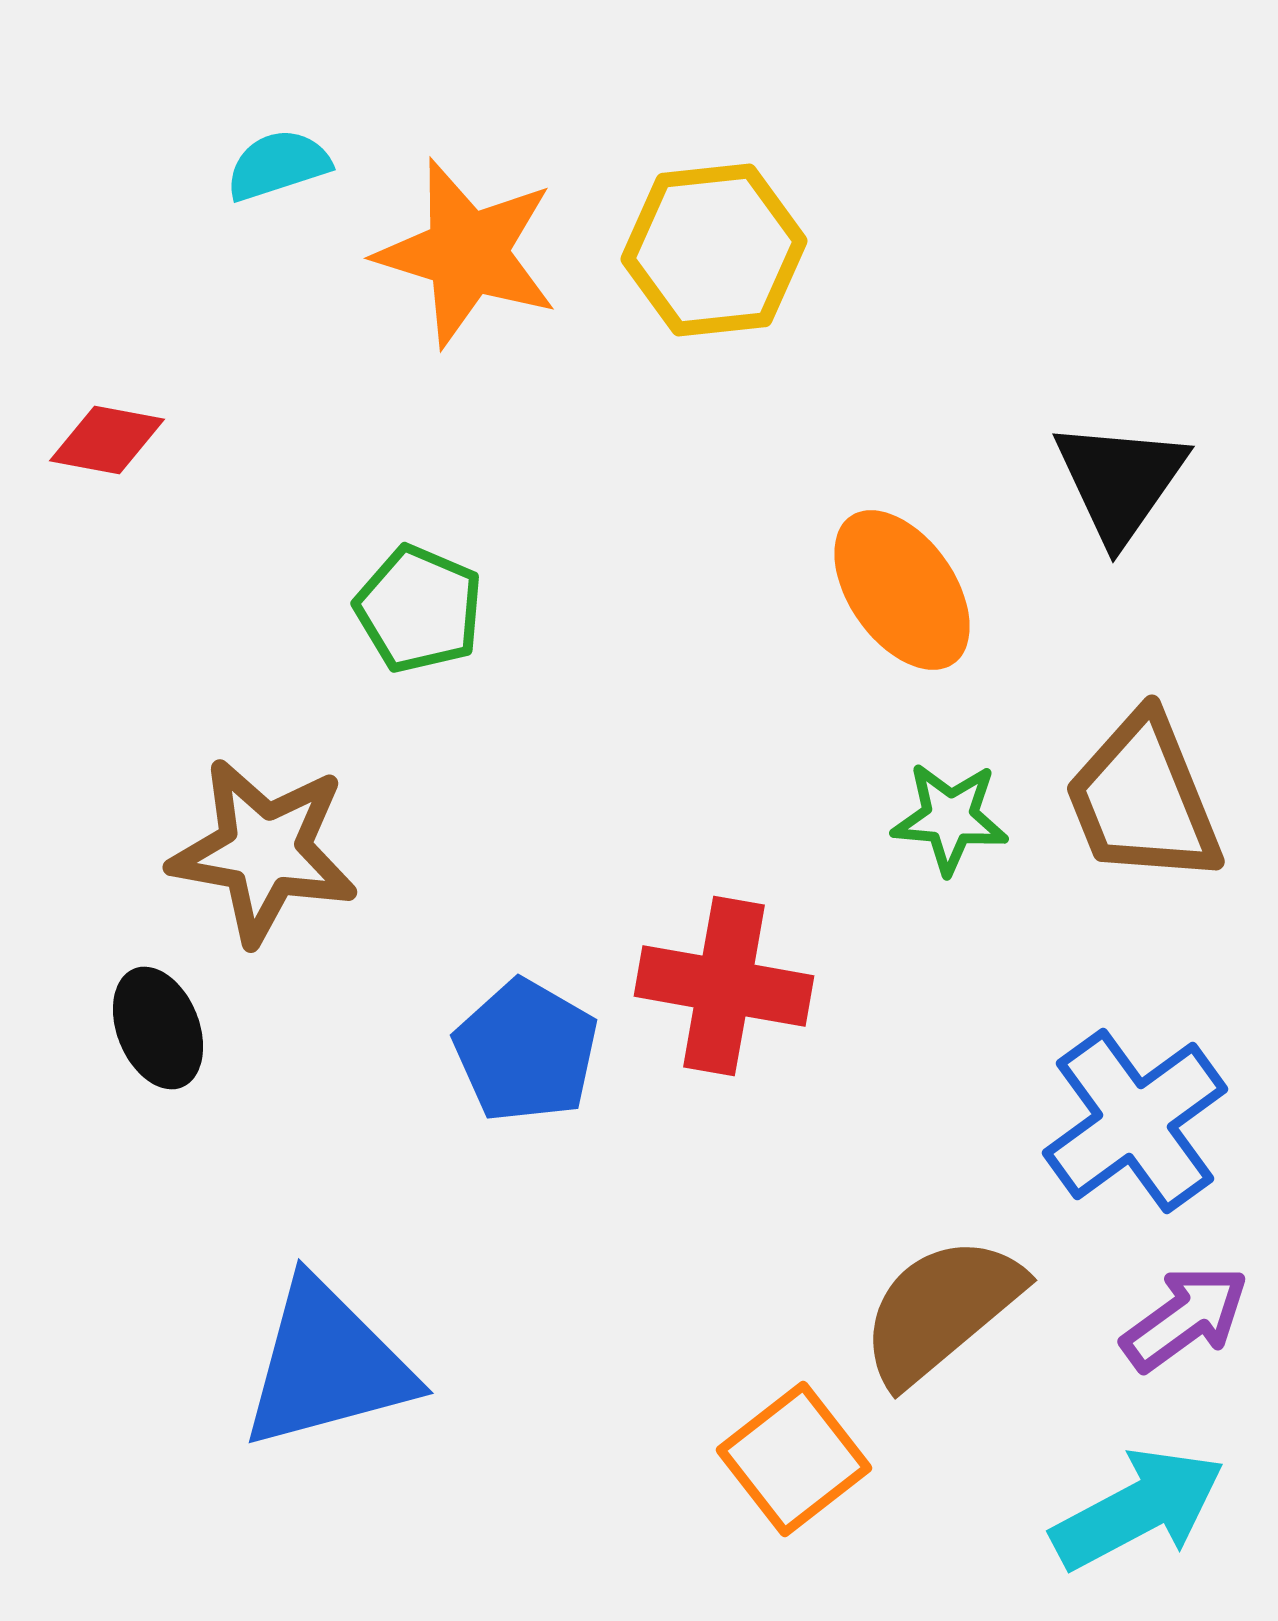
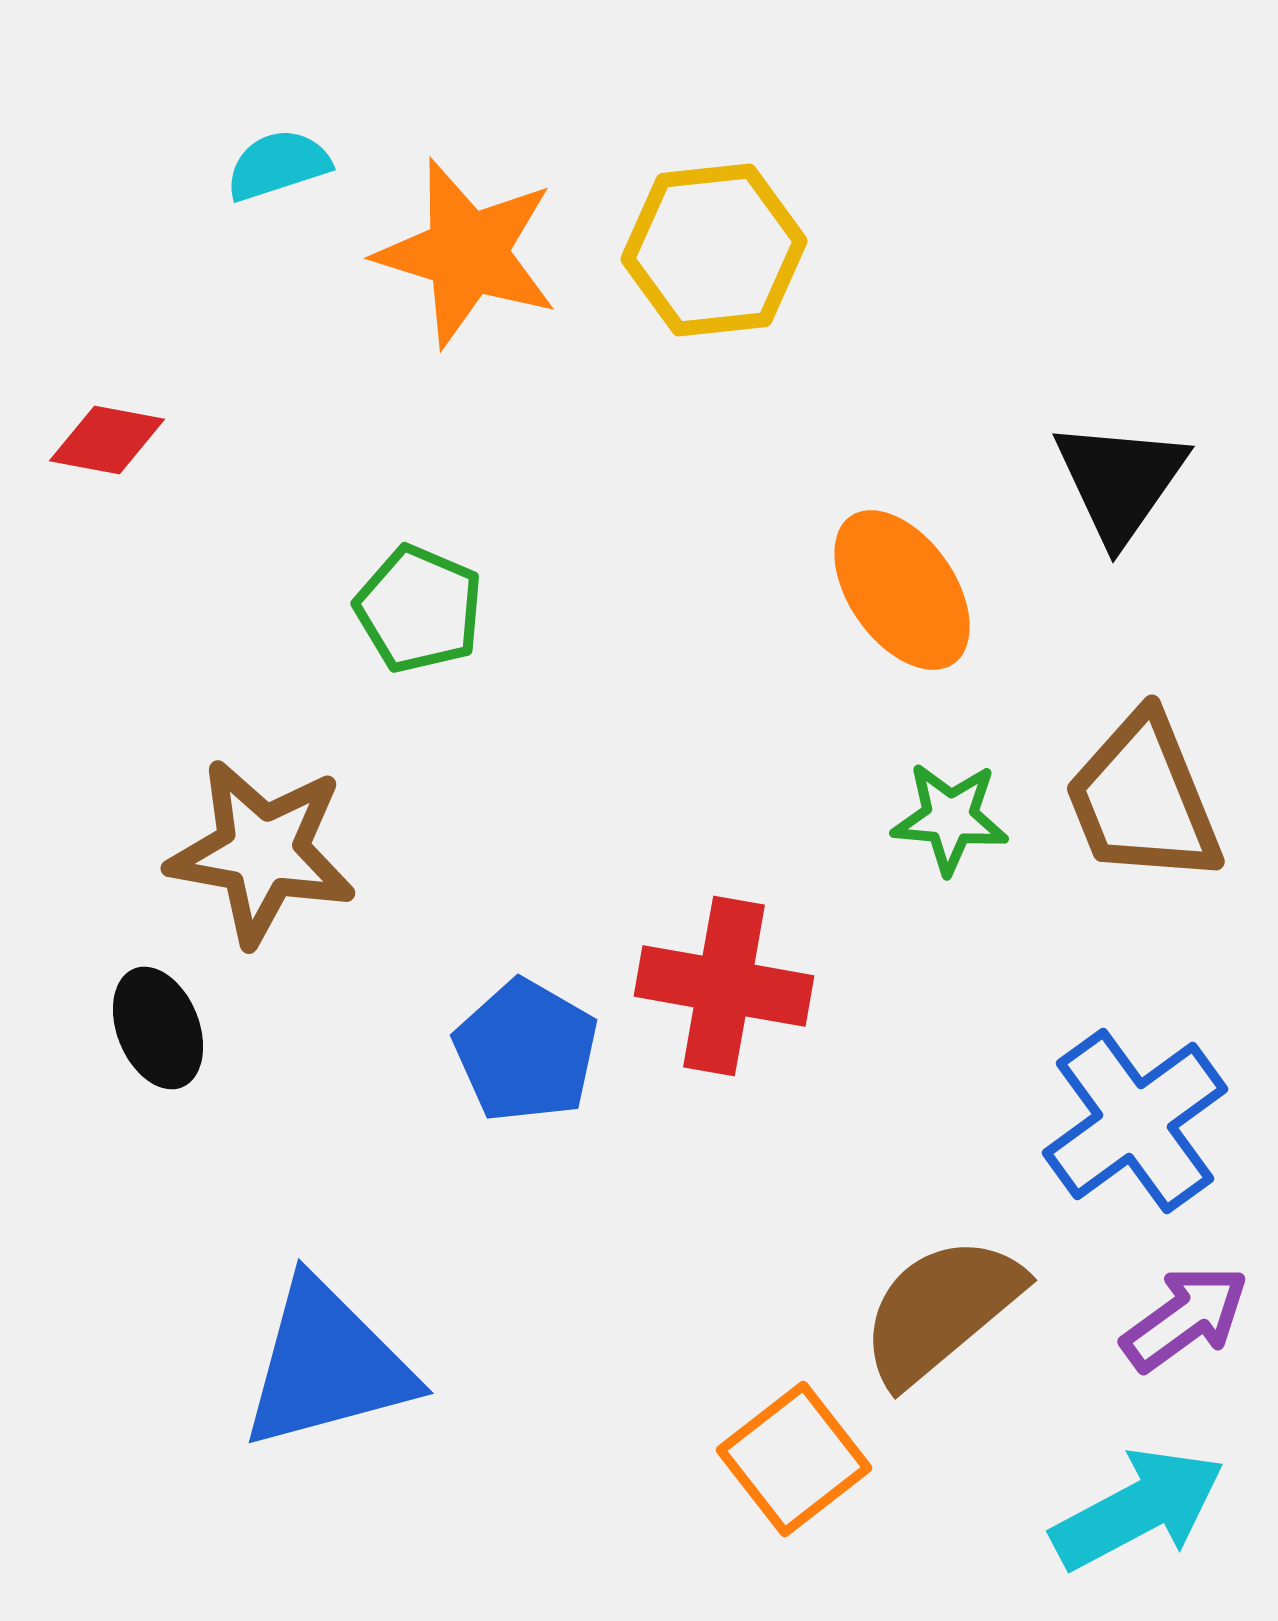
brown star: moved 2 px left, 1 px down
